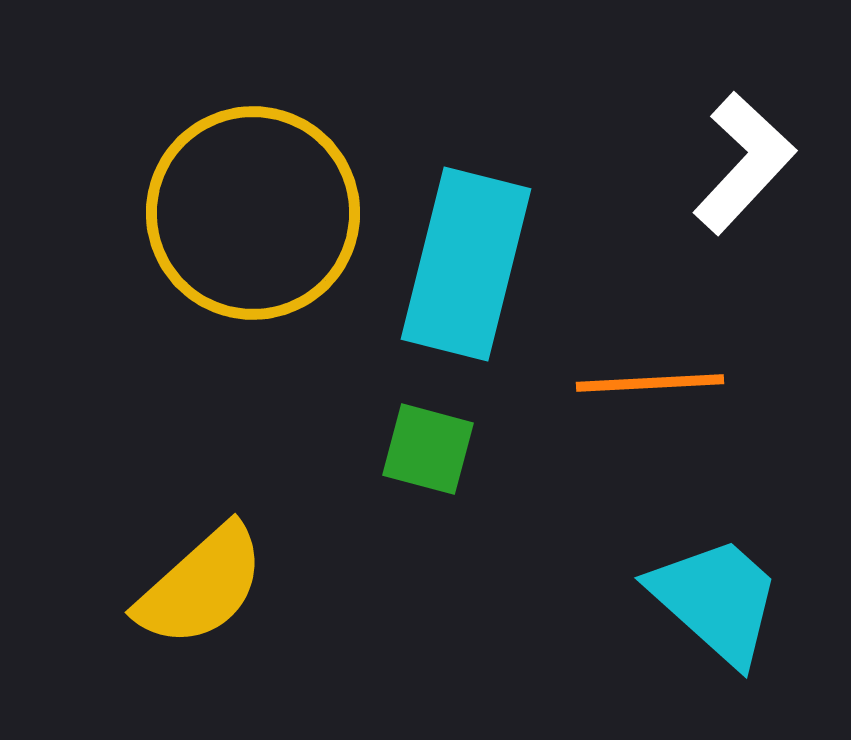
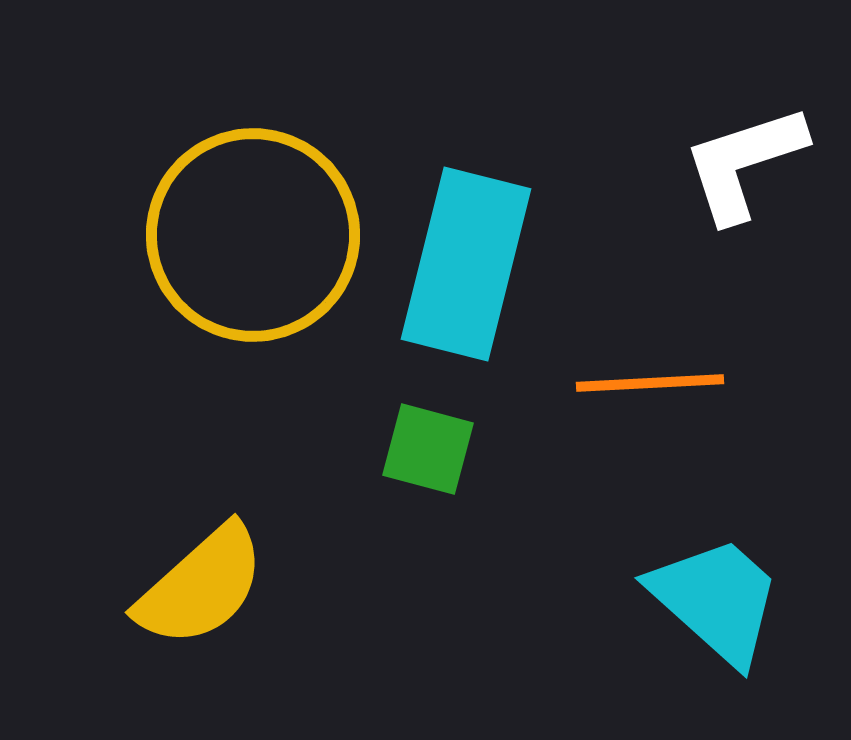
white L-shape: rotated 151 degrees counterclockwise
yellow circle: moved 22 px down
